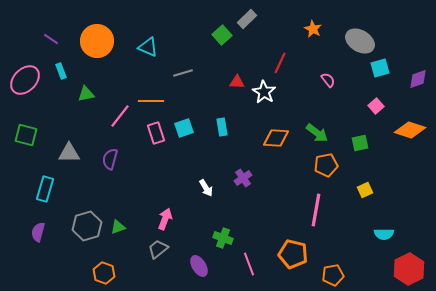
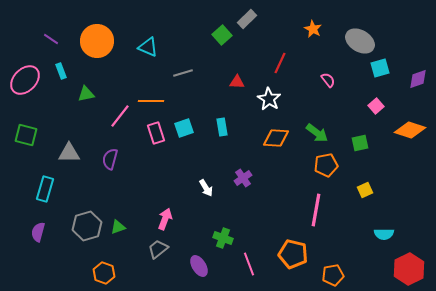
white star at (264, 92): moved 5 px right, 7 px down
